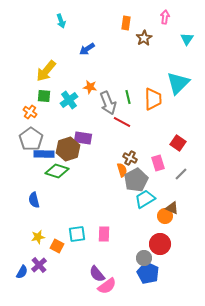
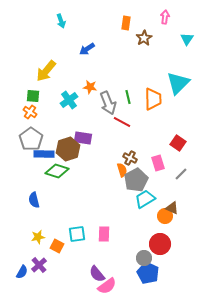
green square at (44, 96): moved 11 px left
